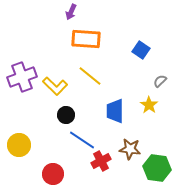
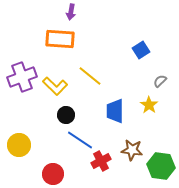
purple arrow: rotated 14 degrees counterclockwise
orange rectangle: moved 26 px left
blue square: rotated 24 degrees clockwise
blue line: moved 2 px left
brown star: moved 2 px right, 1 px down
green hexagon: moved 4 px right, 2 px up
